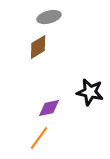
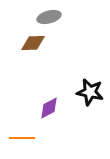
brown diamond: moved 5 px left, 4 px up; rotated 30 degrees clockwise
purple diamond: rotated 15 degrees counterclockwise
orange line: moved 17 px left; rotated 55 degrees clockwise
